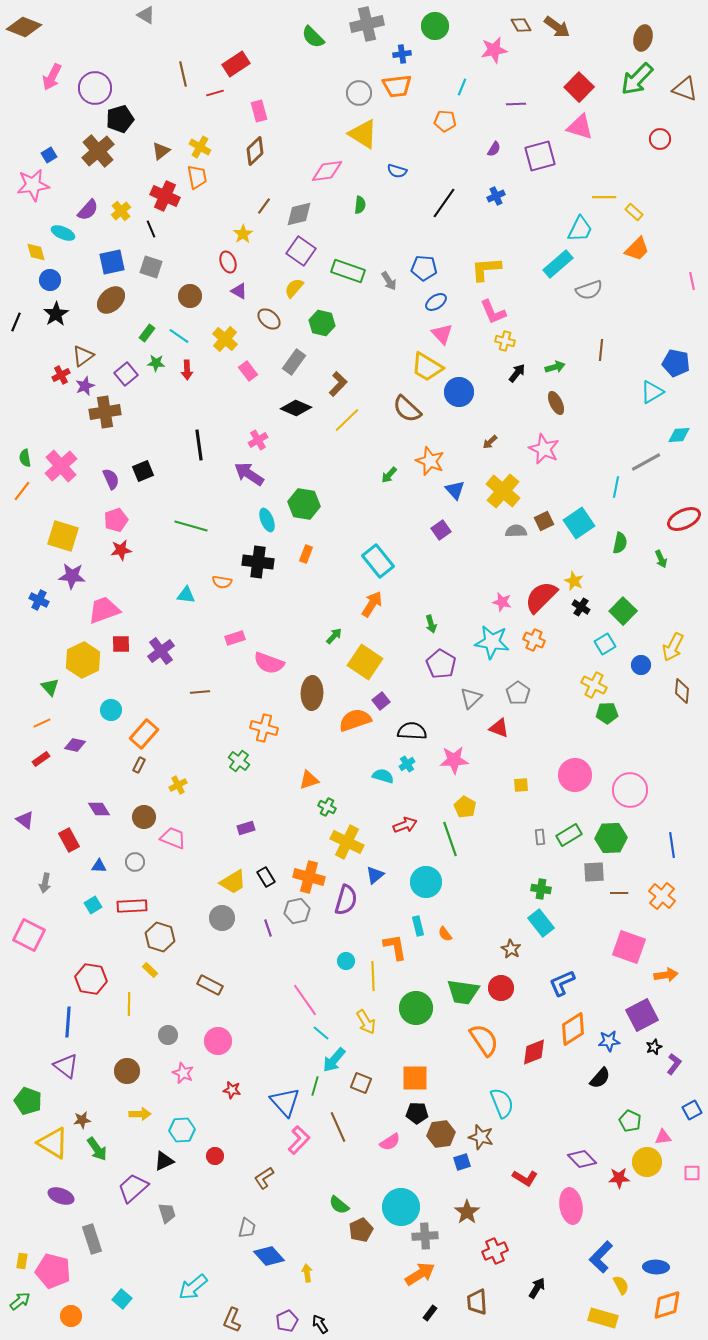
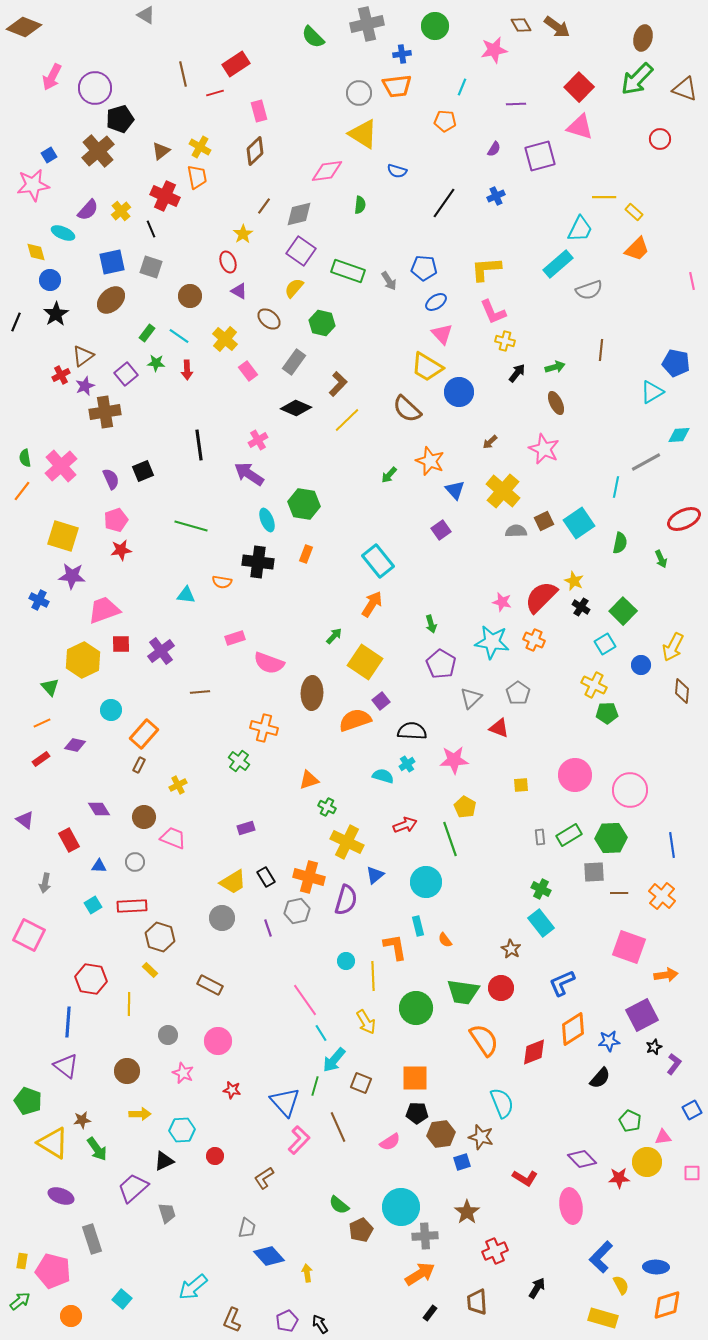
green cross at (541, 889): rotated 18 degrees clockwise
orange semicircle at (445, 934): moved 6 px down
cyan line at (321, 1033): rotated 18 degrees clockwise
